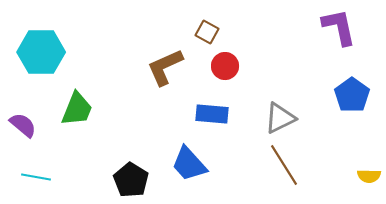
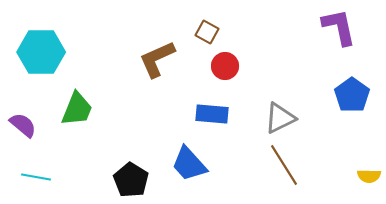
brown L-shape: moved 8 px left, 8 px up
